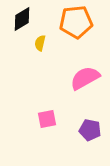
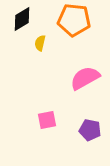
orange pentagon: moved 2 px left, 2 px up; rotated 12 degrees clockwise
pink square: moved 1 px down
